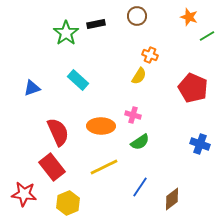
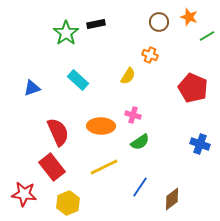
brown circle: moved 22 px right, 6 px down
yellow semicircle: moved 11 px left
